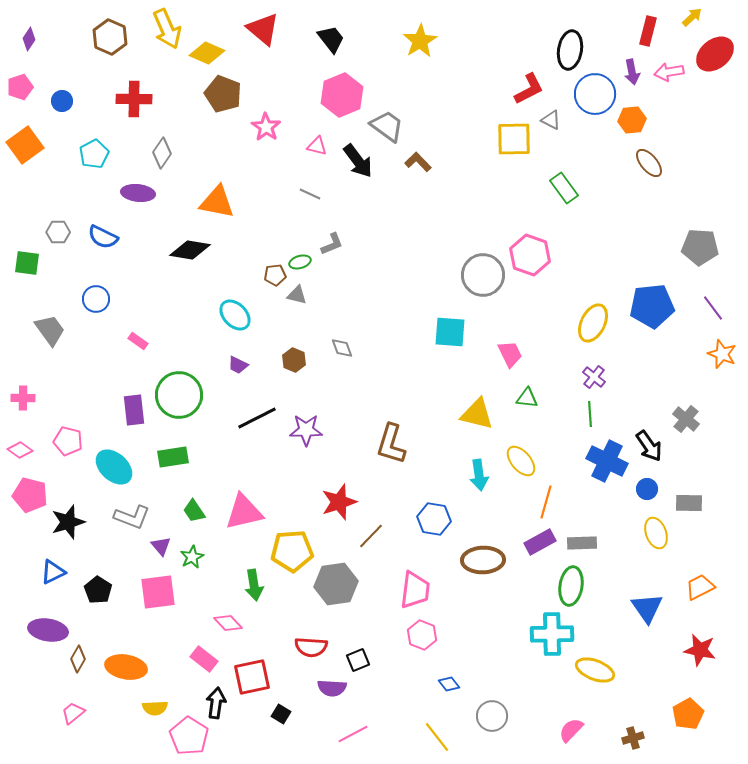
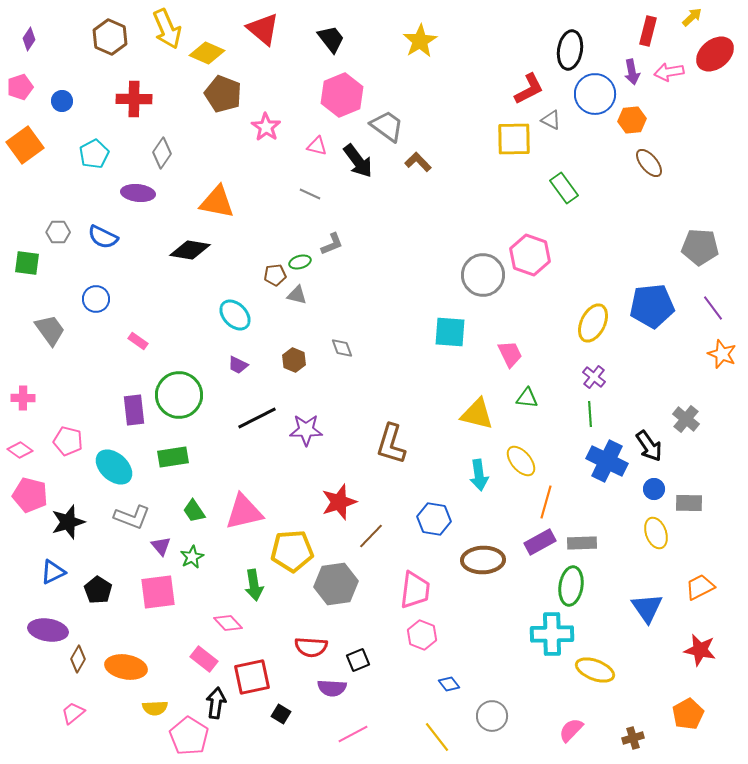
blue circle at (647, 489): moved 7 px right
